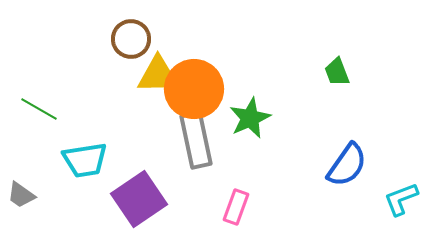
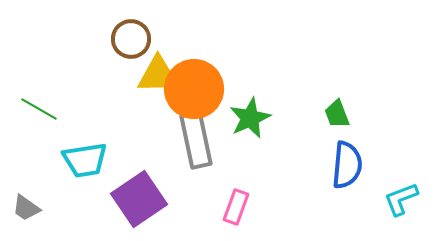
green trapezoid: moved 42 px down
blue semicircle: rotated 30 degrees counterclockwise
gray trapezoid: moved 5 px right, 13 px down
